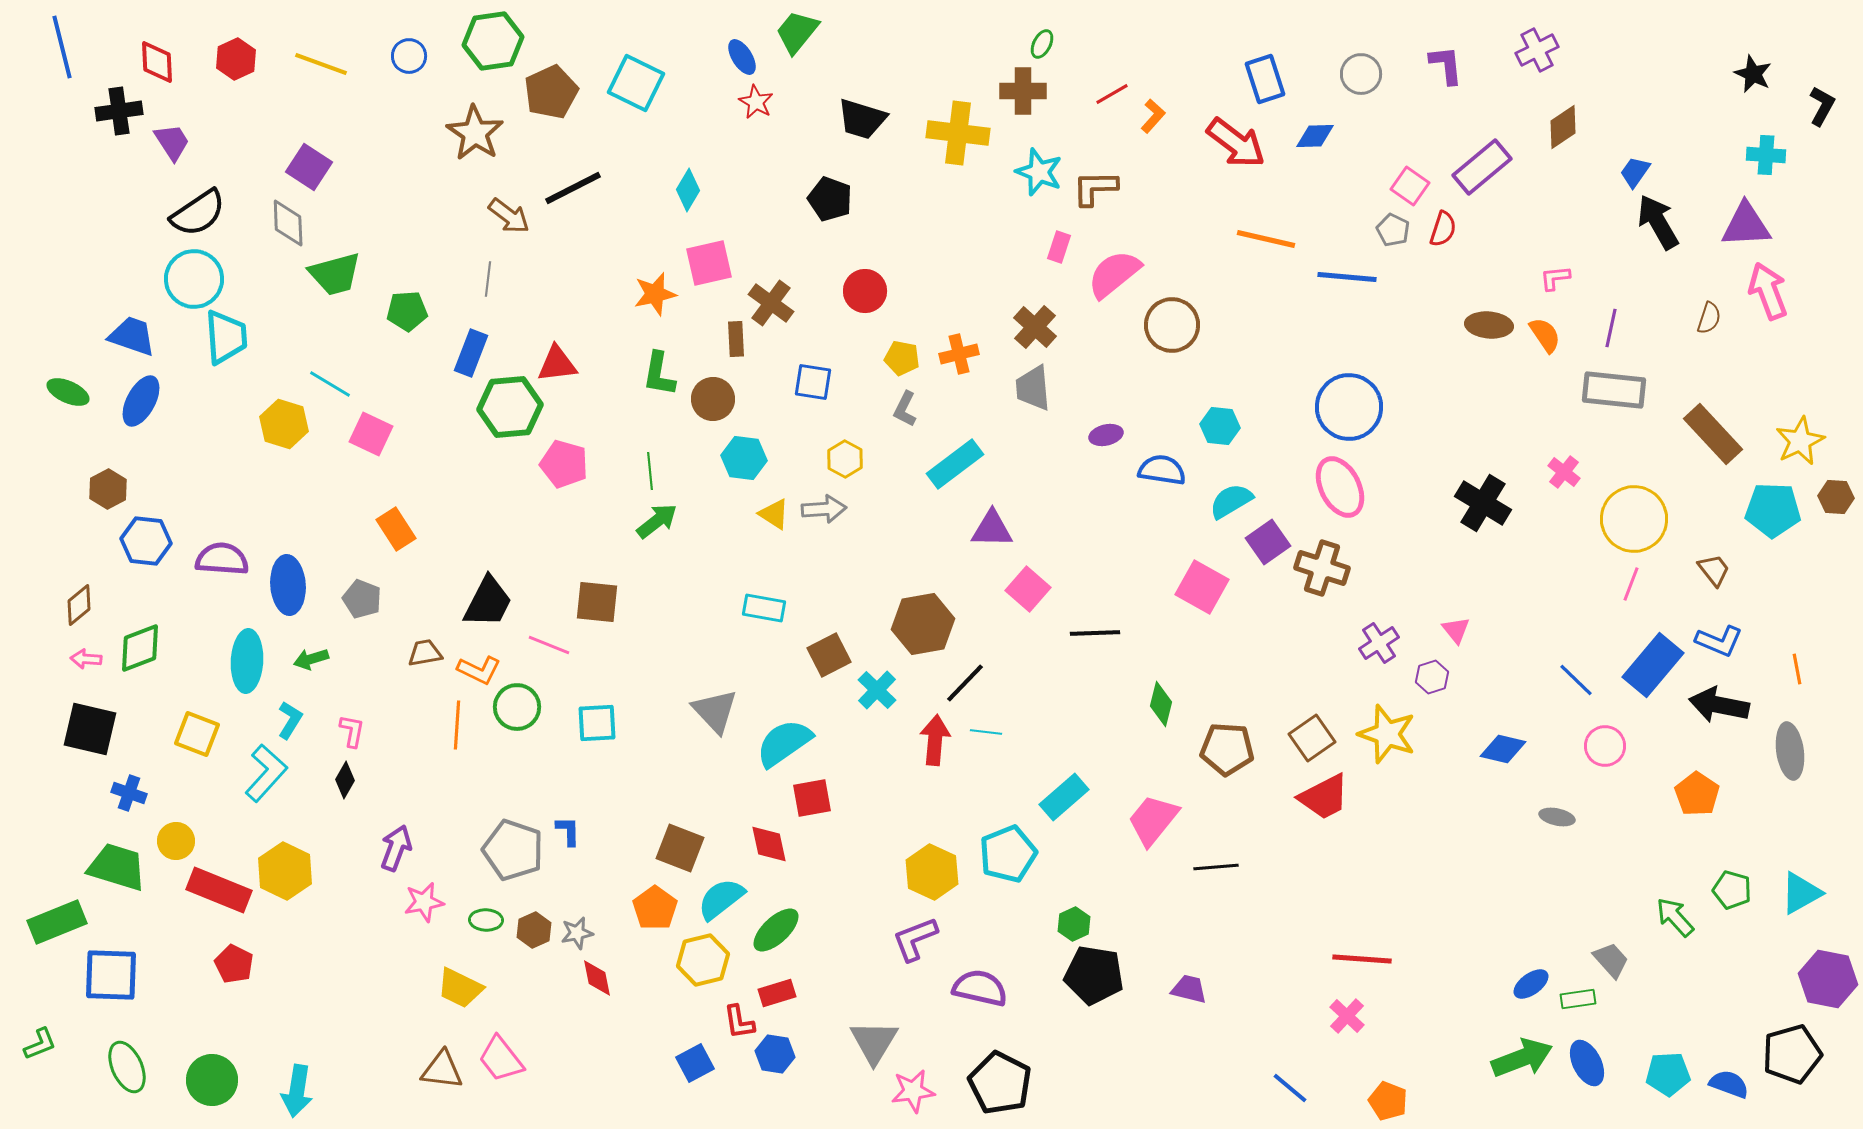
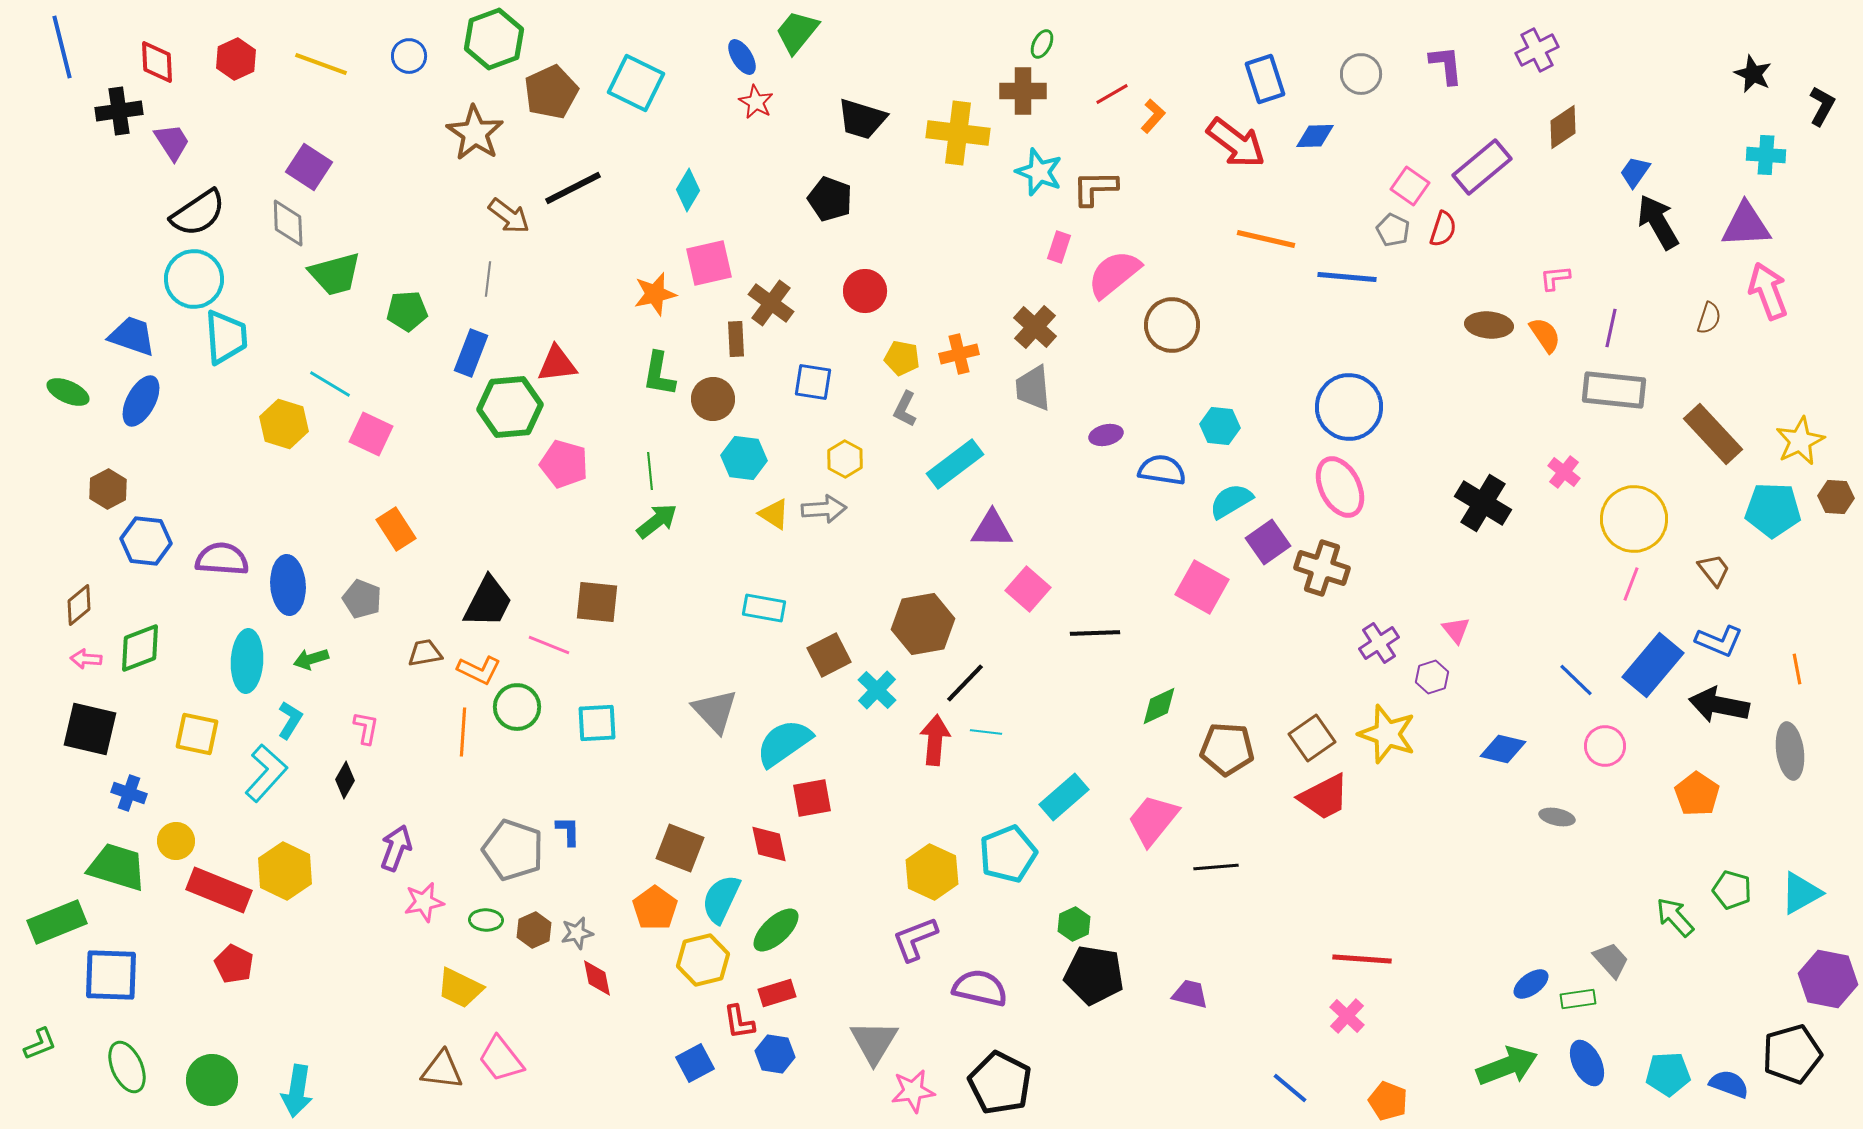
green hexagon at (493, 41): moved 1 px right, 2 px up; rotated 12 degrees counterclockwise
green diamond at (1161, 704): moved 2 px left, 2 px down; rotated 51 degrees clockwise
orange line at (457, 725): moved 6 px right, 7 px down
pink L-shape at (352, 731): moved 14 px right, 3 px up
yellow square at (197, 734): rotated 9 degrees counterclockwise
cyan semicircle at (721, 899): rotated 27 degrees counterclockwise
purple trapezoid at (1189, 989): moved 1 px right, 5 px down
green arrow at (1522, 1058): moved 15 px left, 8 px down
